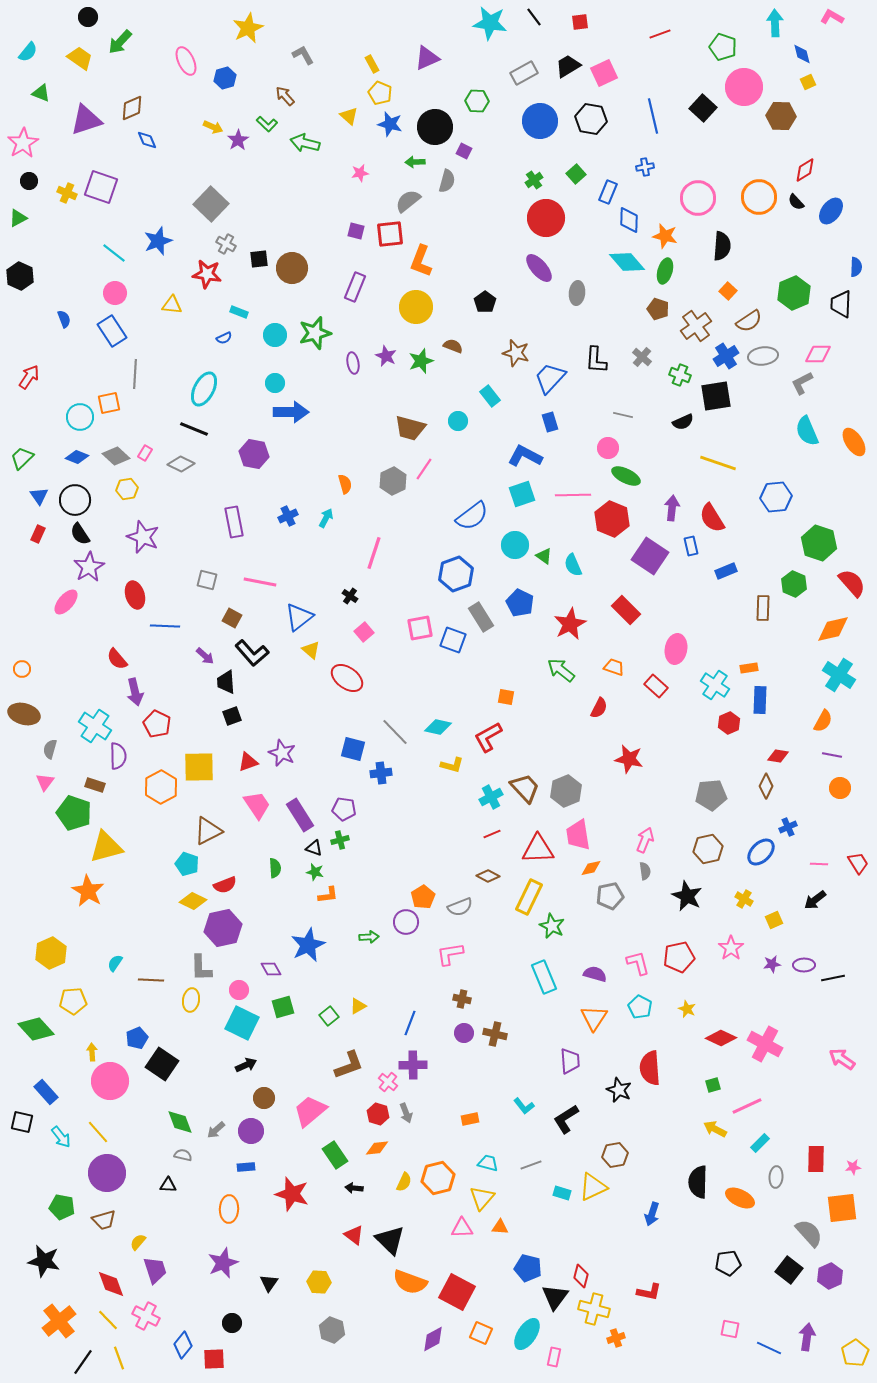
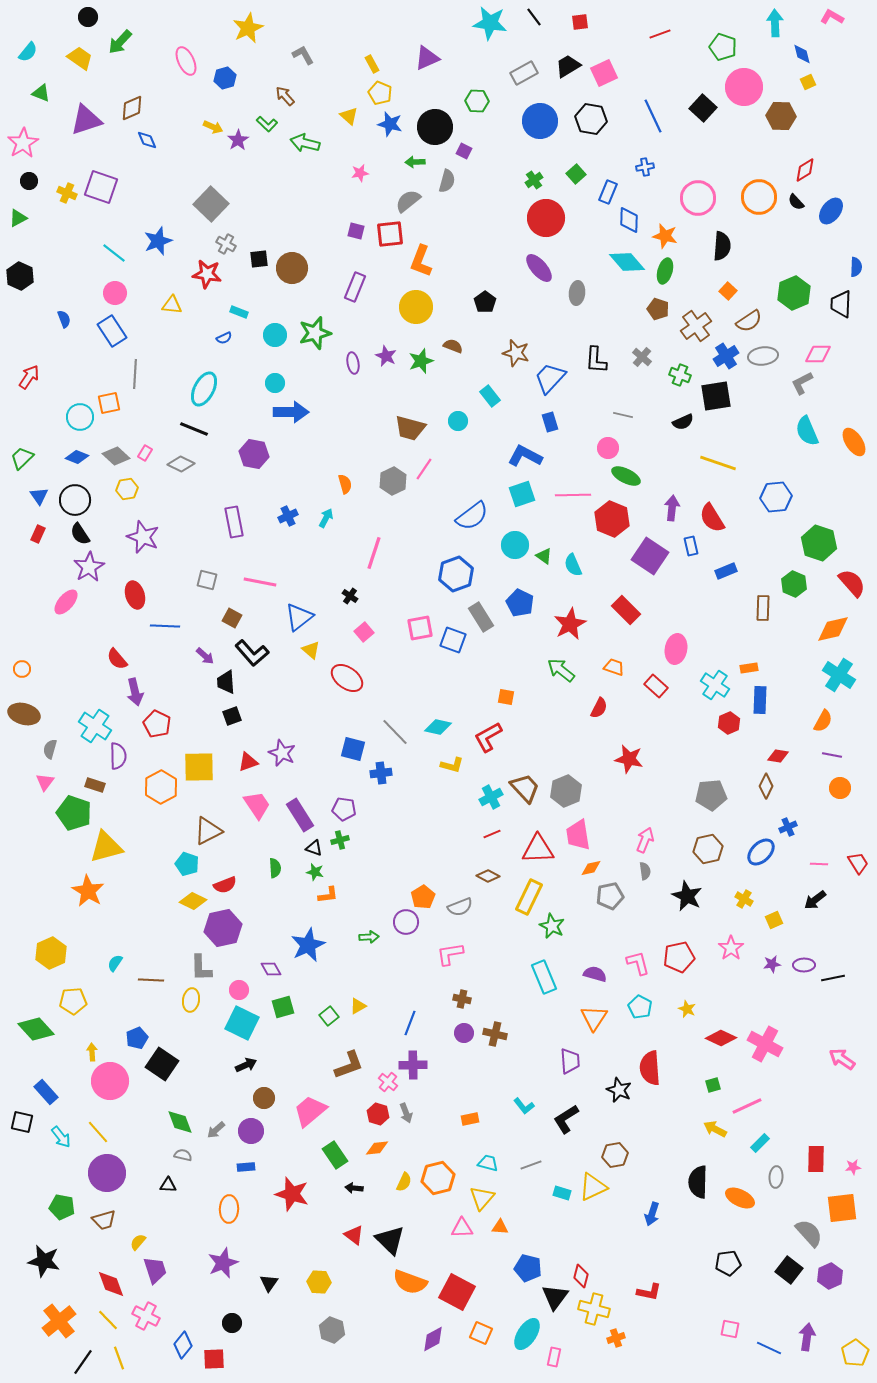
blue line at (653, 116): rotated 12 degrees counterclockwise
